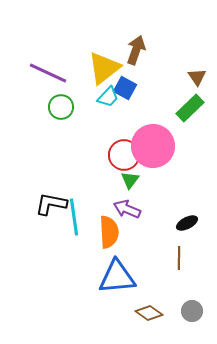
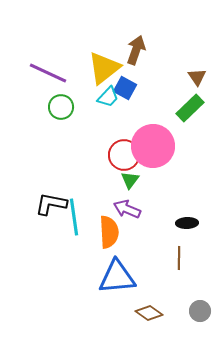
black ellipse: rotated 25 degrees clockwise
gray circle: moved 8 px right
